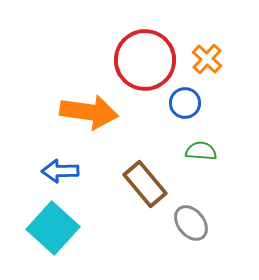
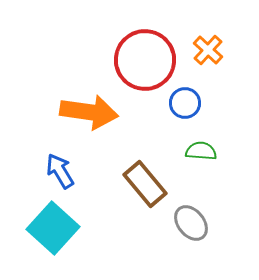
orange cross: moved 1 px right, 9 px up
blue arrow: rotated 60 degrees clockwise
